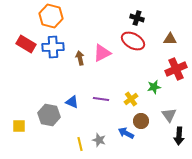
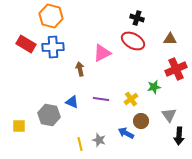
brown arrow: moved 11 px down
